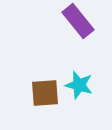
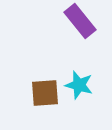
purple rectangle: moved 2 px right
